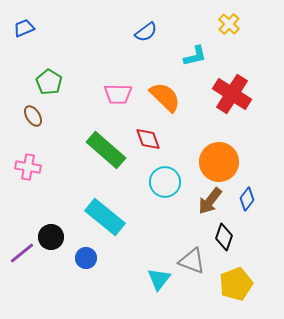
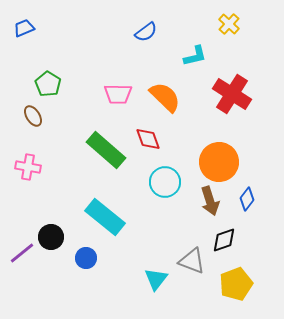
green pentagon: moved 1 px left, 2 px down
brown arrow: rotated 56 degrees counterclockwise
black diamond: moved 3 px down; rotated 52 degrees clockwise
cyan triangle: moved 3 px left
